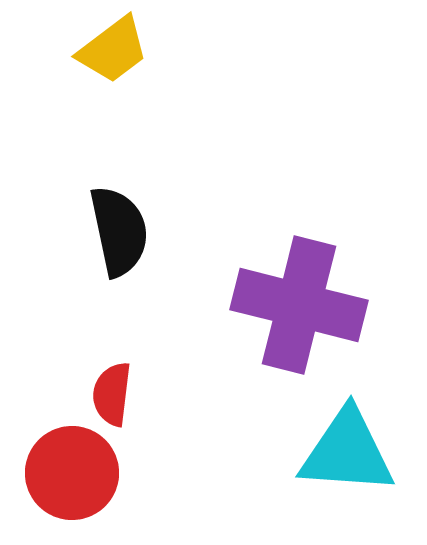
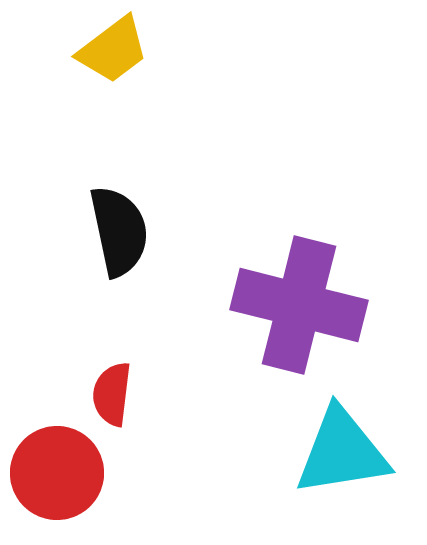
cyan triangle: moved 5 px left; rotated 13 degrees counterclockwise
red circle: moved 15 px left
